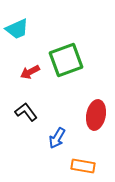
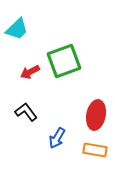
cyan trapezoid: rotated 20 degrees counterclockwise
green square: moved 2 px left, 1 px down
orange rectangle: moved 12 px right, 16 px up
